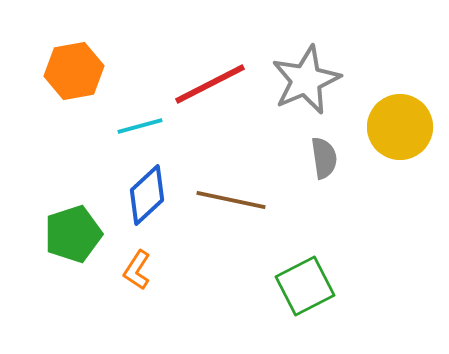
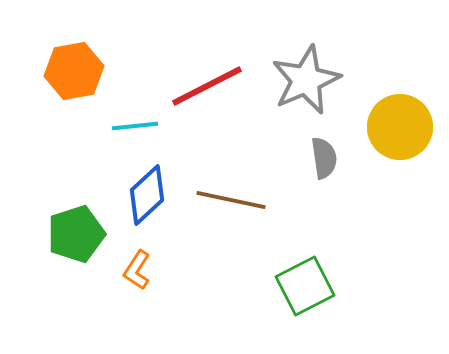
red line: moved 3 px left, 2 px down
cyan line: moved 5 px left; rotated 9 degrees clockwise
green pentagon: moved 3 px right
